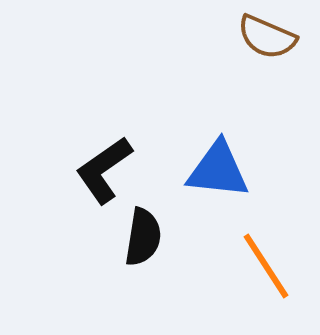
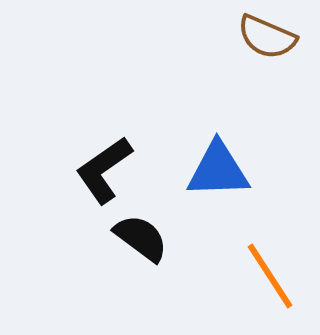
blue triangle: rotated 8 degrees counterclockwise
black semicircle: moved 2 px left, 1 px down; rotated 62 degrees counterclockwise
orange line: moved 4 px right, 10 px down
